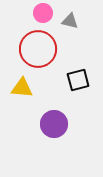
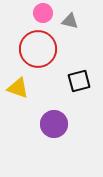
black square: moved 1 px right, 1 px down
yellow triangle: moved 4 px left; rotated 15 degrees clockwise
